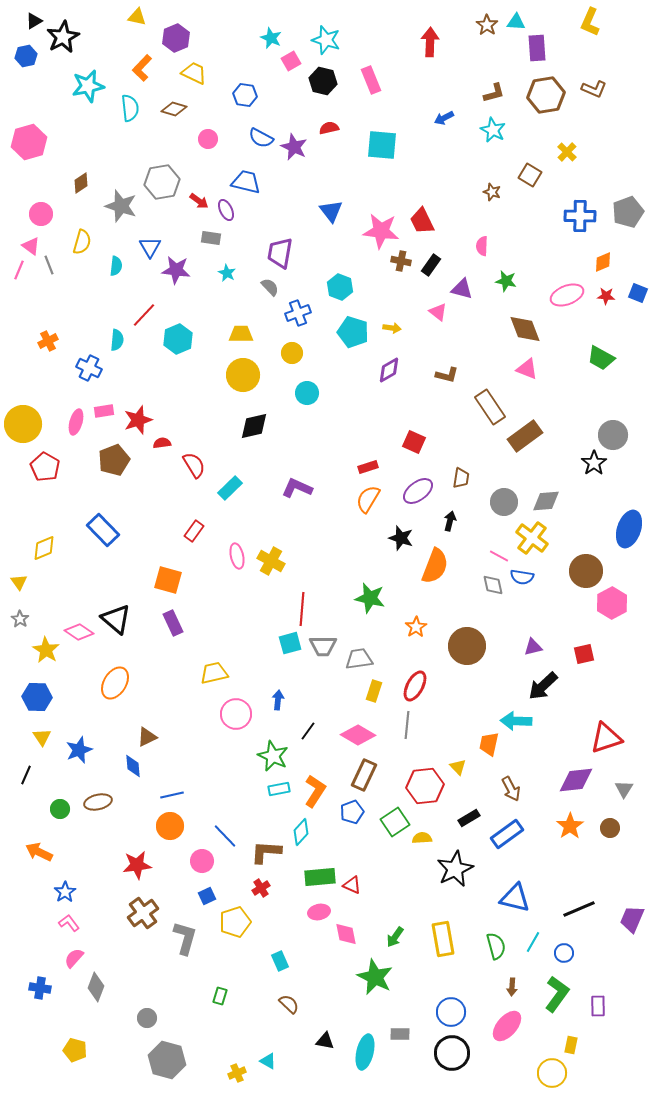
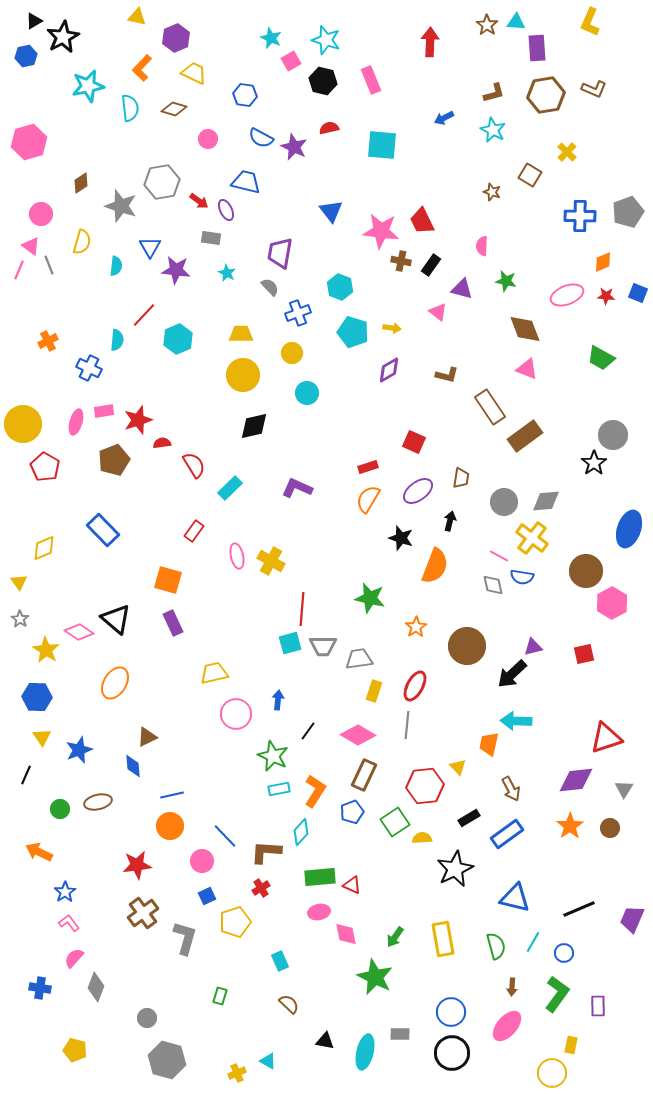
black arrow at (543, 686): moved 31 px left, 12 px up
